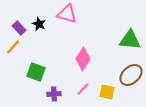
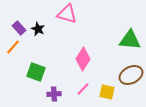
black star: moved 1 px left, 5 px down
brown ellipse: rotated 15 degrees clockwise
